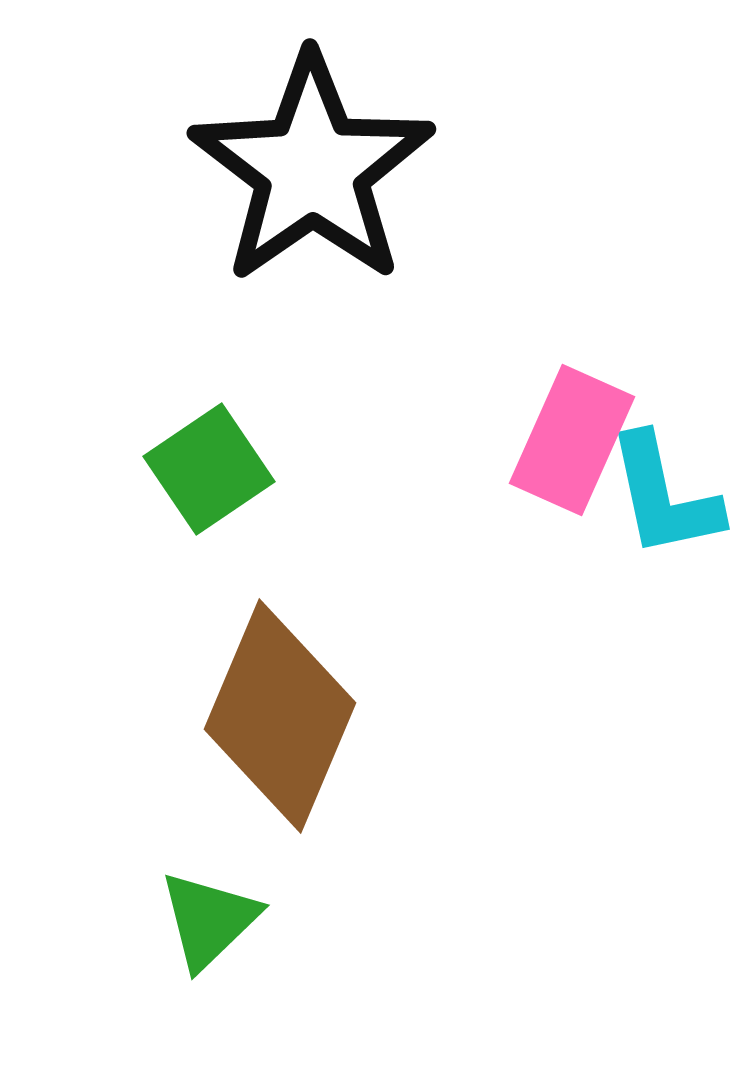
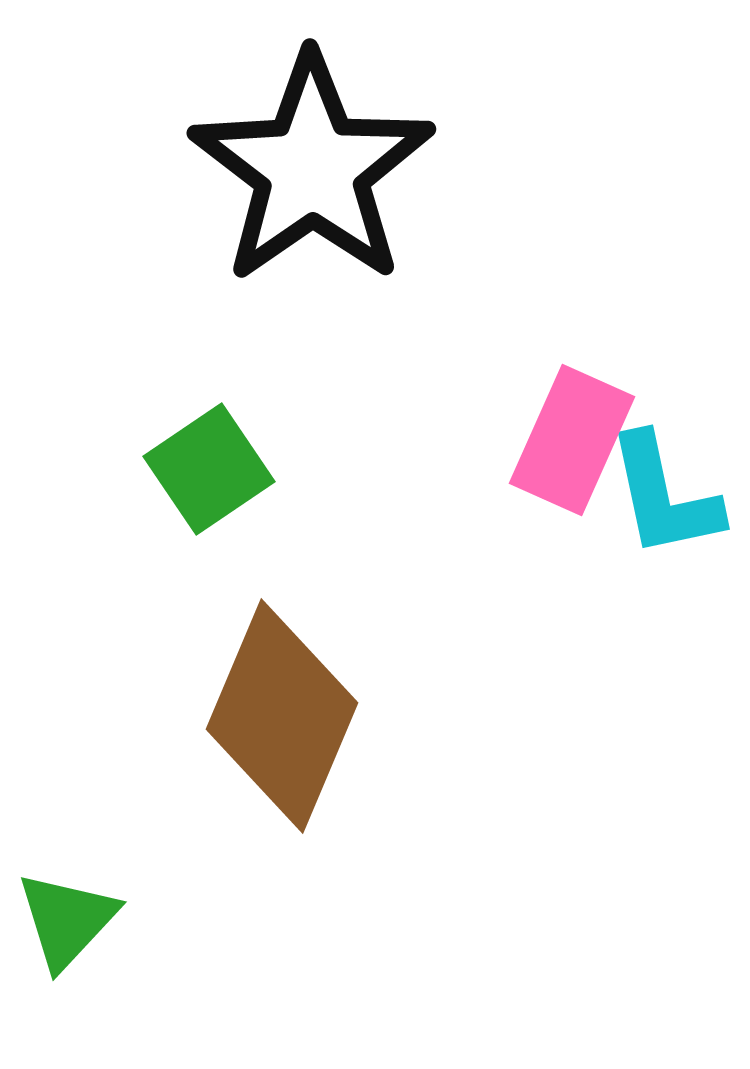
brown diamond: moved 2 px right
green triangle: moved 142 px left; rotated 3 degrees counterclockwise
